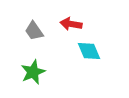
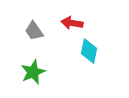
red arrow: moved 1 px right, 1 px up
cyan diamond: rotated 35 degrees clockwise
